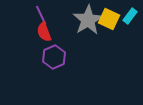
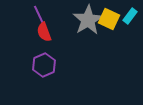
purple line: moved 2 px left
purple hexagon: moved 10 px left, 8 px down
